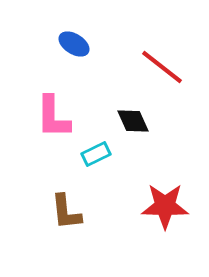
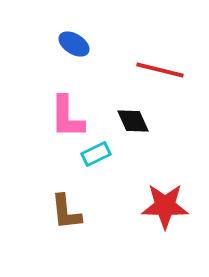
red line: moved 2 px left, 3 px down; rotated 24 degrees counterclockwise
pink L-shape: moved 14 px right
